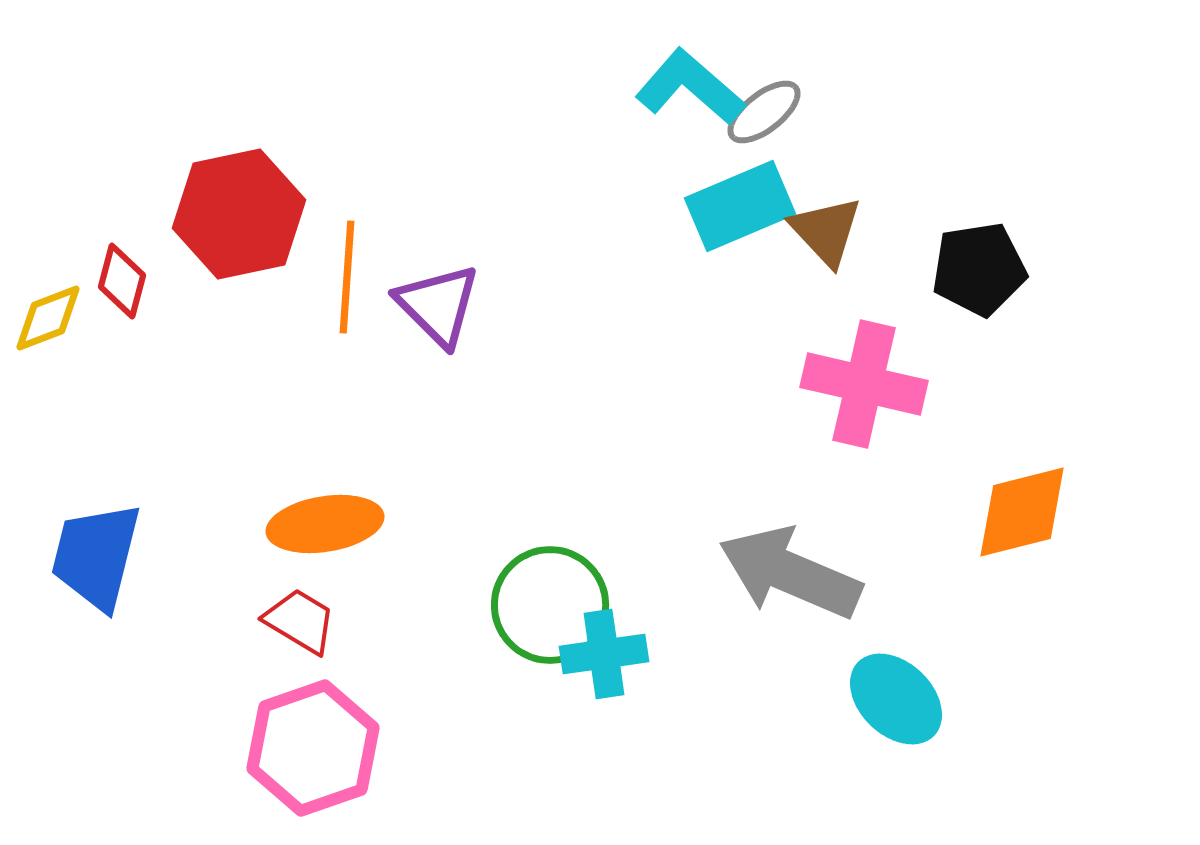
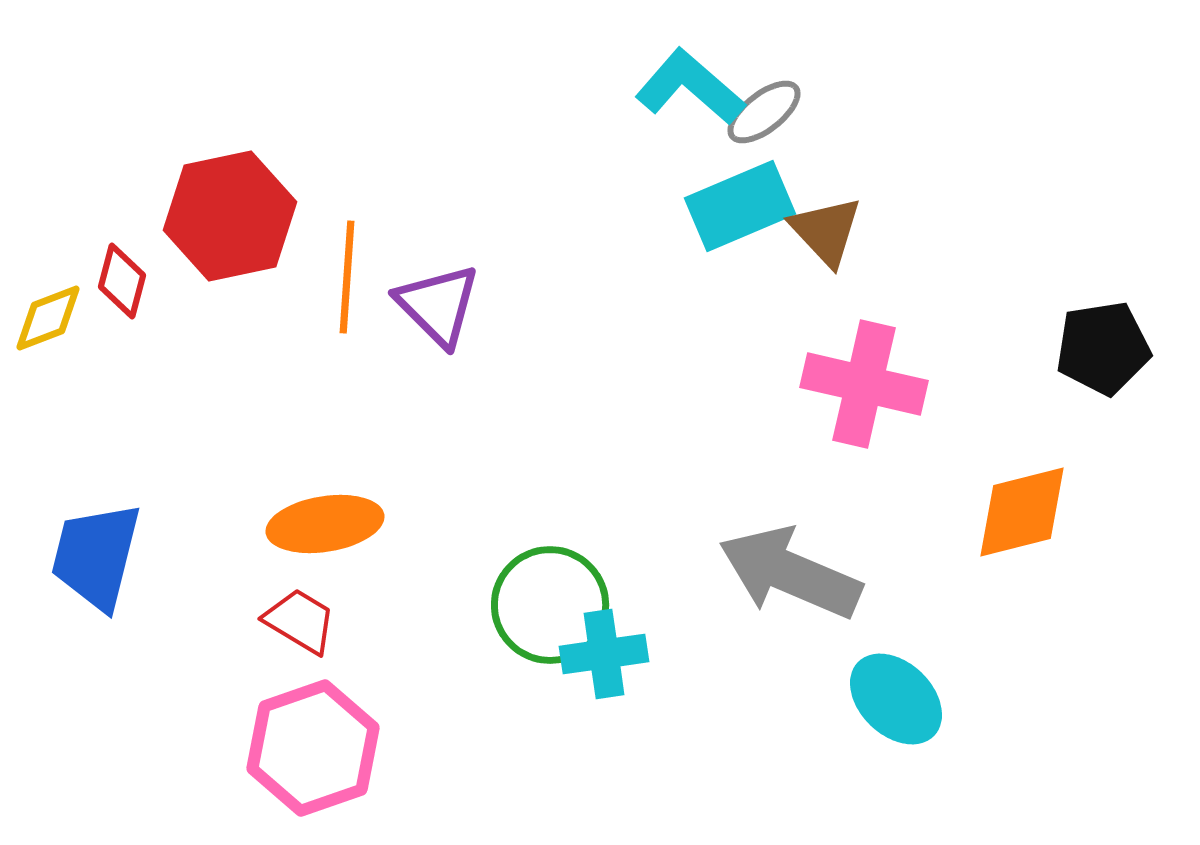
red hexagon: moved 9 px left, 2 px down
black pentagon: moved 124 px right, 79 px down
